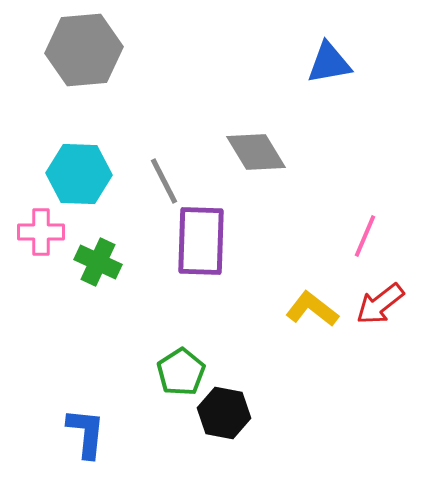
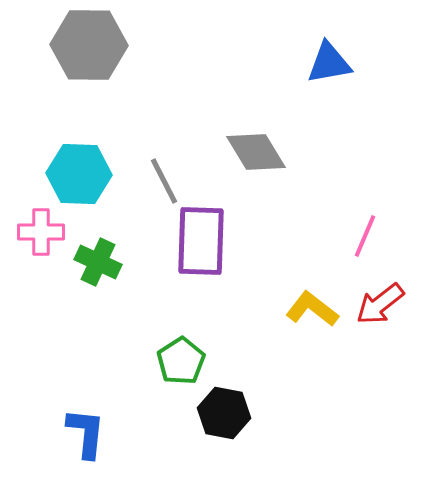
gray hexagon: moved 5 px right, 5 px up; rotated 6 degrees clockwise
green pentagon: moved 11 px up
